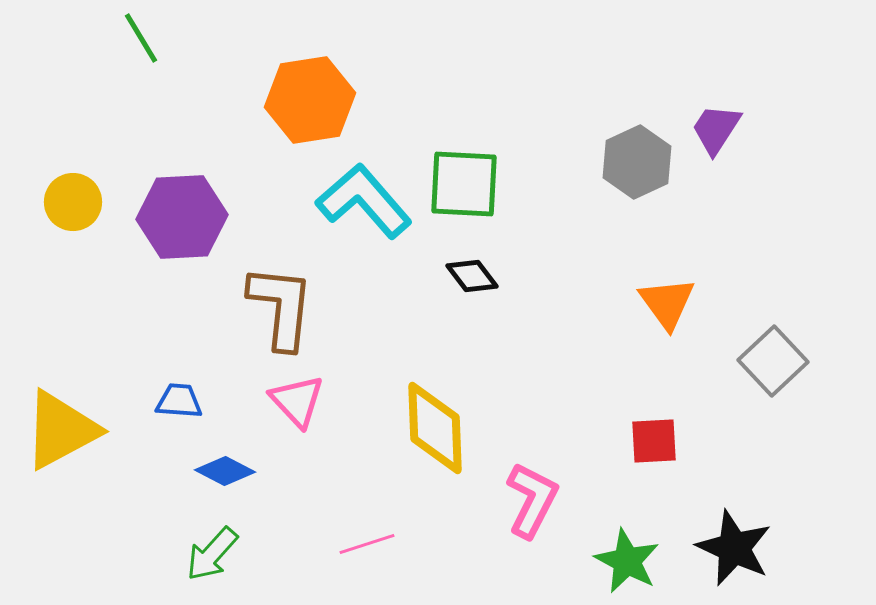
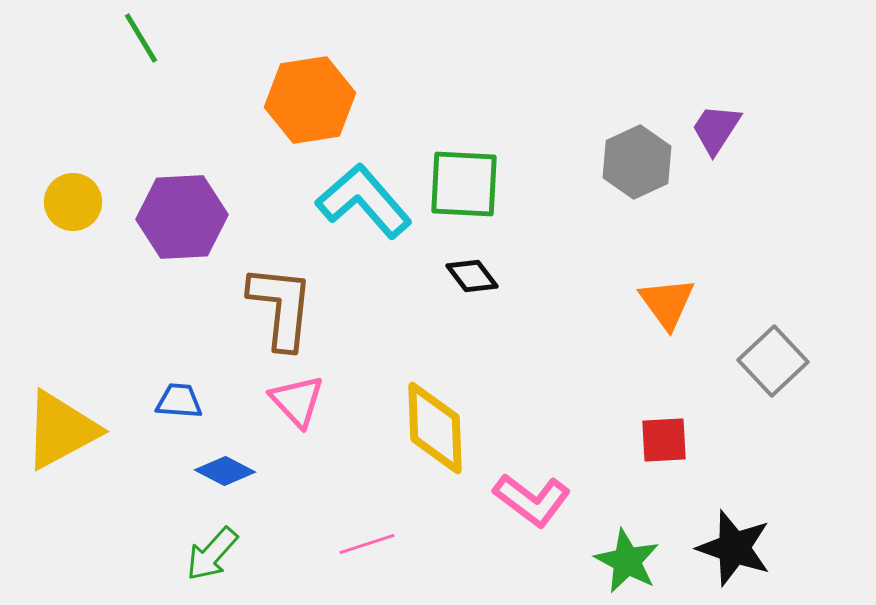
red square: moved 10 px right, 1 px up
pink L-shape: rotated 100 degrees clockwise
black star: rotated 6 degrees counterclockwise
